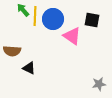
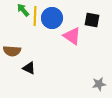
blue circle: moved 1 px left, 1 px up
